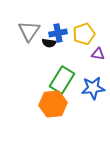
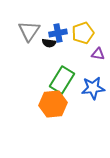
yellow pentagon: moved 1 px left, 1 px up
